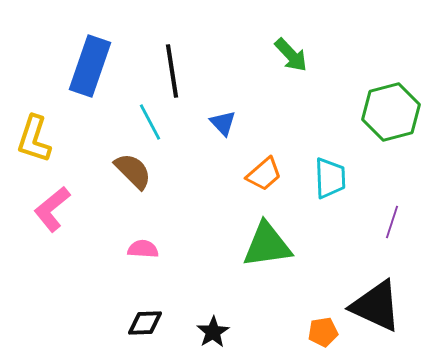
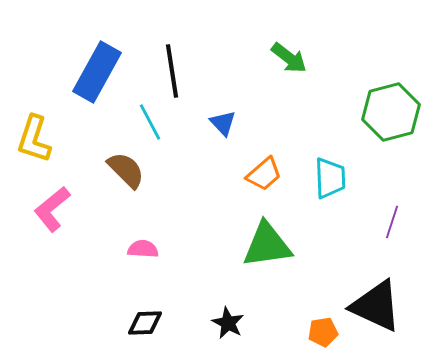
green arrow: moved 2 px left, 3 px down; rotated 9 degrees counterclockwise
blue rectangle: moved 7 px right, 6 px down; rotated 10 degrees clockwise
brown semicircle: moved 7 px left, 1 px up
black star: moved 15 px right, 9 px up; rotated 12 degrees counterclockwise
